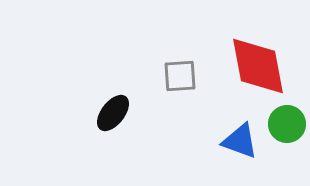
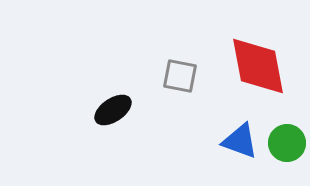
gray square: rotated 15 degrees clockwise
black ellipse: moved 3 px up; rotated 18 degrees clockwise
green circle: moved 19 px down
